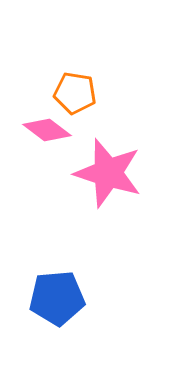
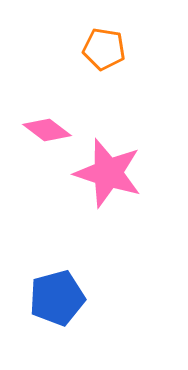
orange pentagon: moved 29 px right, 44 px up
blue pentagon: rotated 10 degrees counterclockwise
